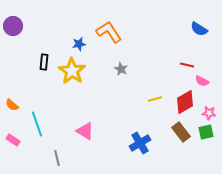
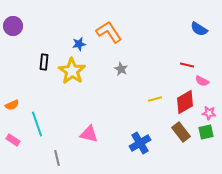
orange semicircle: rotated 64 degrees counterclockwise
pink triangle: moved 4 px right, 3 px down; rotated 18 degrees counterclockwise
